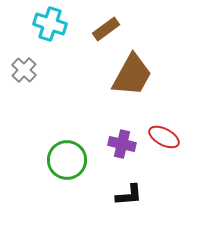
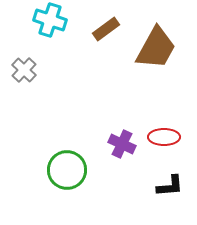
cyan cross: moved 4 px up
brown trapezoid: moved 24 px right, 27 px up
red ellipse: rotated 28 degrees counterclockwise
purple cross: rotated 12 degrees clockwise
green circle: moved 10 px down
black L-shape: moved 41 px right, 9 px up
